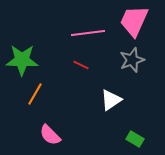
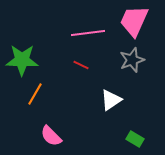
pink semicircle: moved 1 px right, 1 px down
